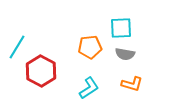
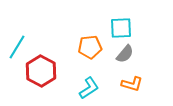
gray semicircle: rotated 60 degrees counterclockwise
